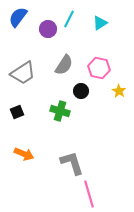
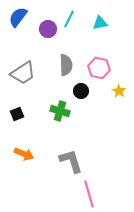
cyan triangle: rotated 21 degrees clockwise
gray semicircle: moved 2 px right; rotated 35 degrees counterclockwise
black square: moved 2 px down
gray L-shape: moved 1 px left, 2 px up
